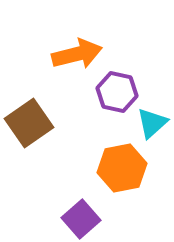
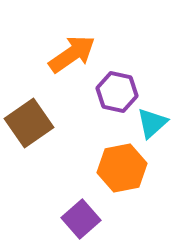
orange arrow: moved 5 px left; rotated 21 degrees counterclockwise
